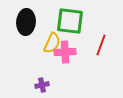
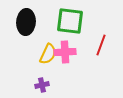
yellow semicircle: moved 4 px left, 11 px down
